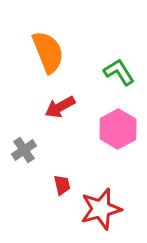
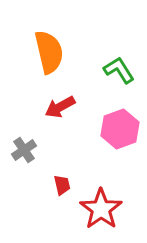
orange semicircle: moved 1 px right; rotated 9 degrees clockwise
green L-shape: moved 2 px up
pink hexagon: moved 2 px right; rotated 9 degrees clockwise
red star: rotated 21 degrees counterclockwise
